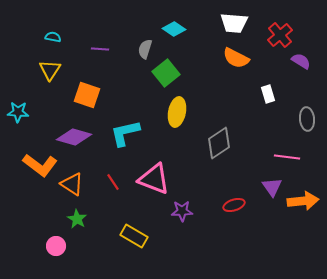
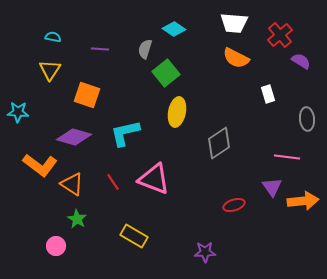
purple star: moved 23 px right, 41 px down
